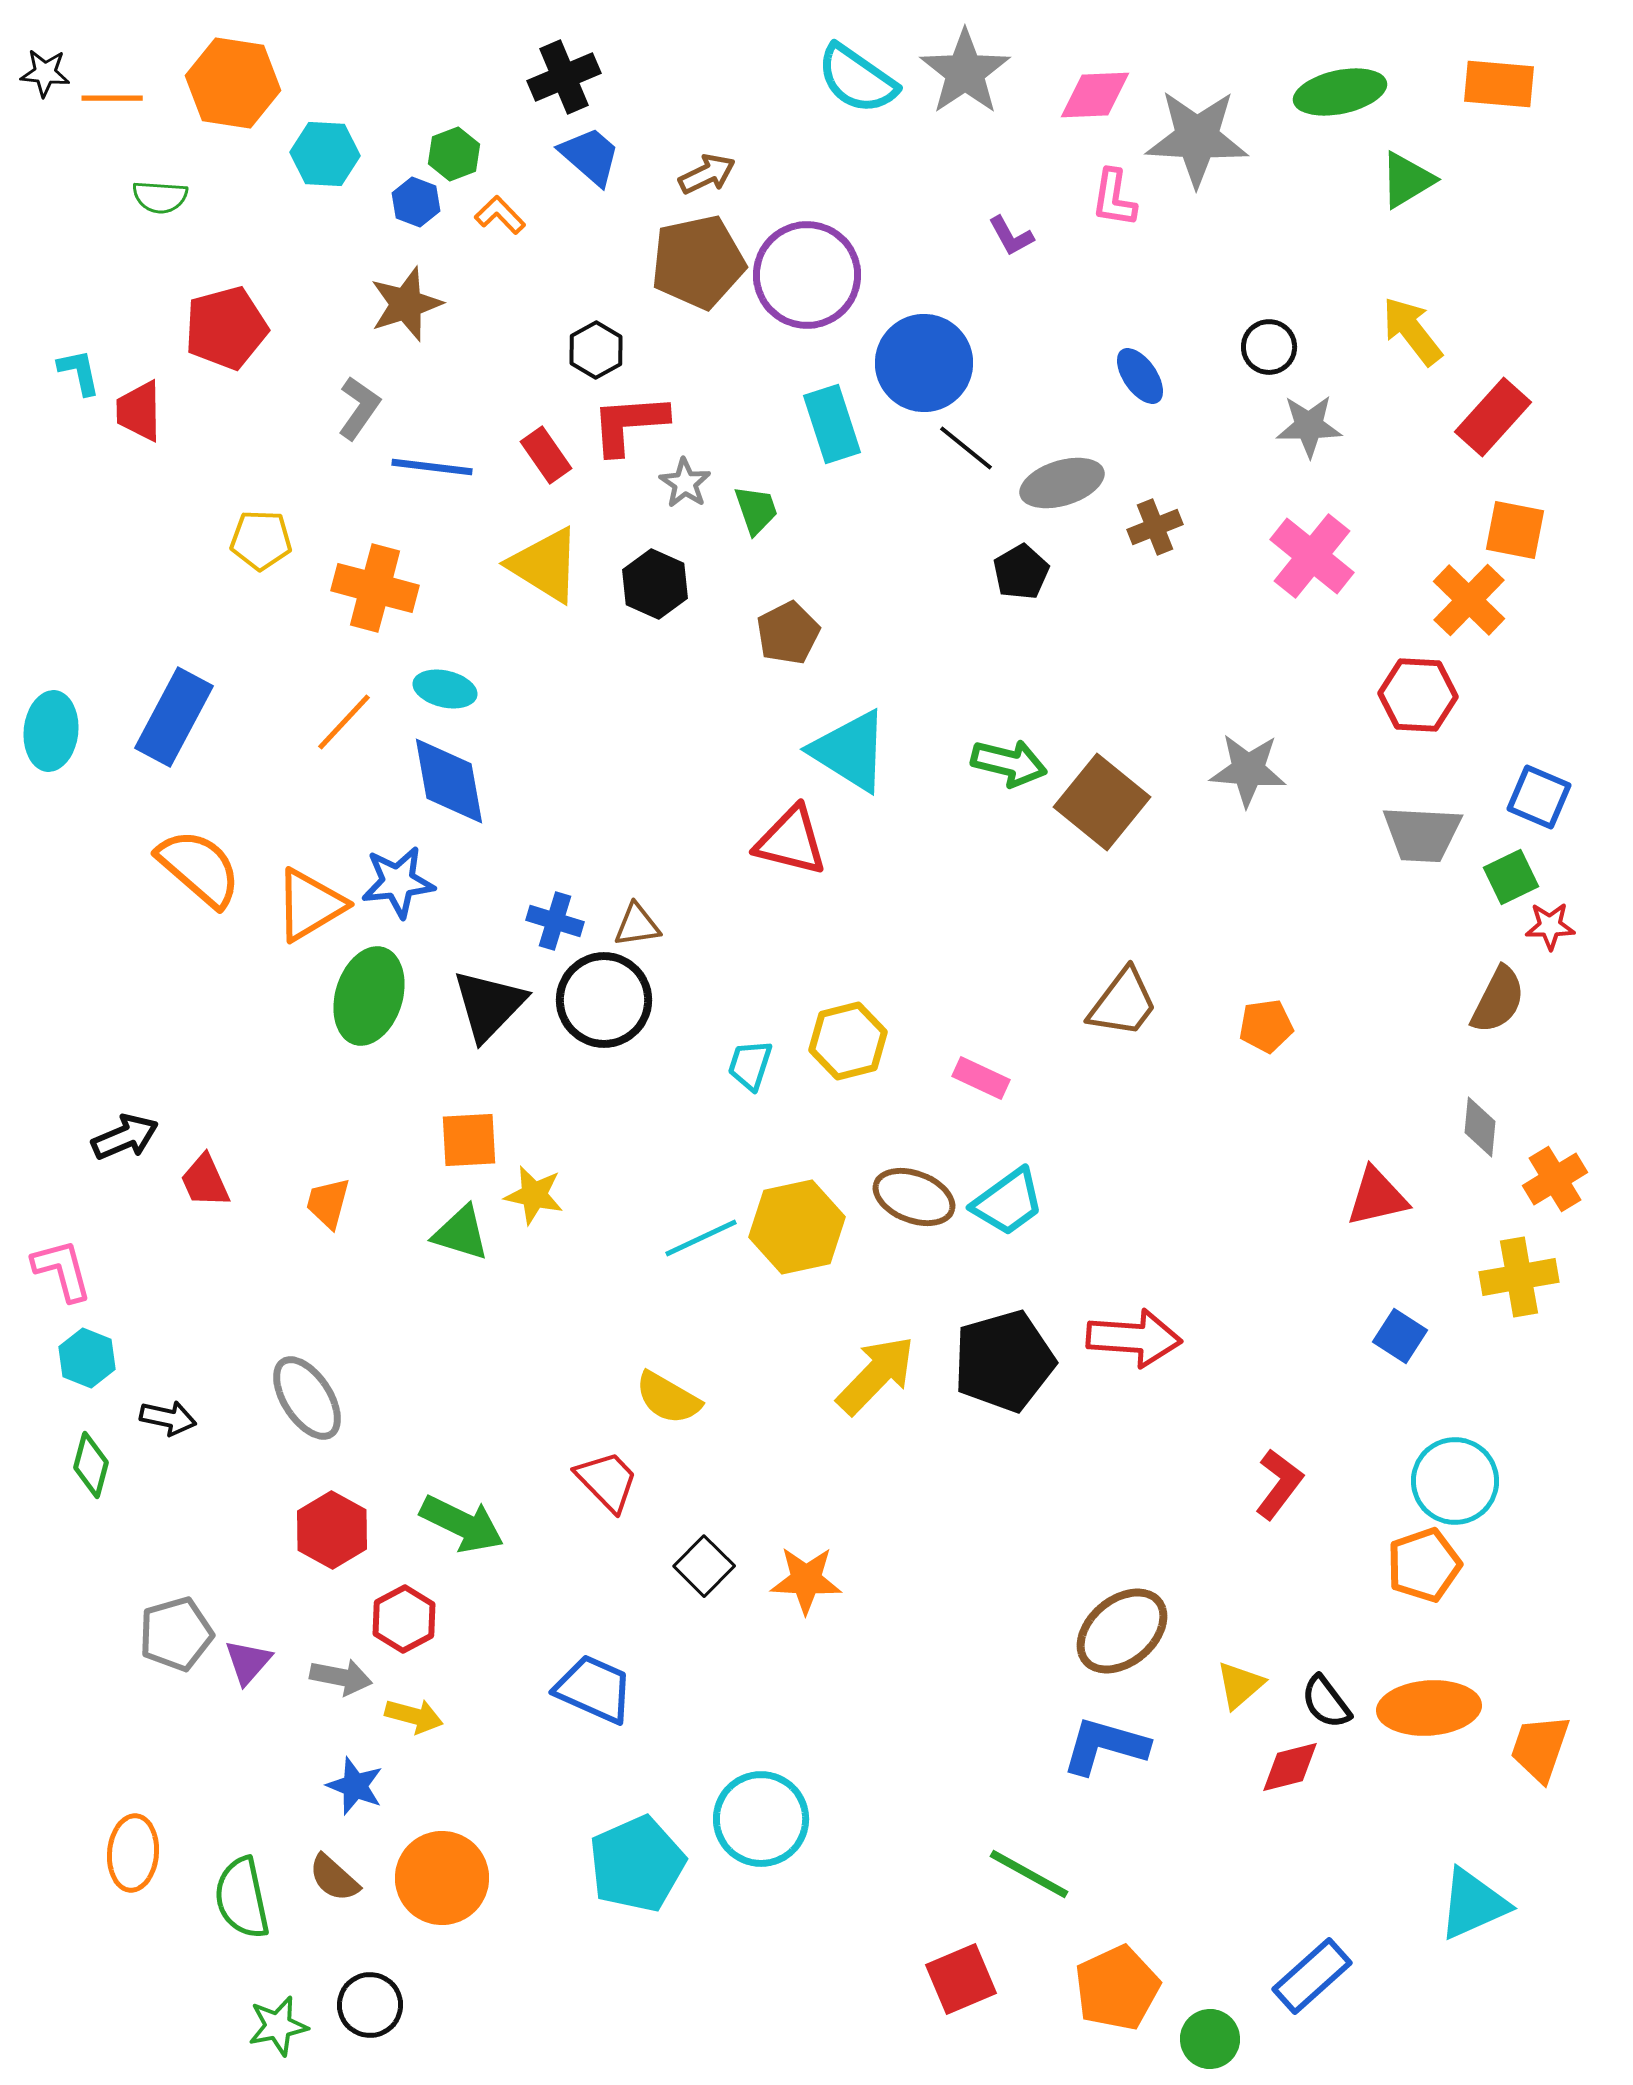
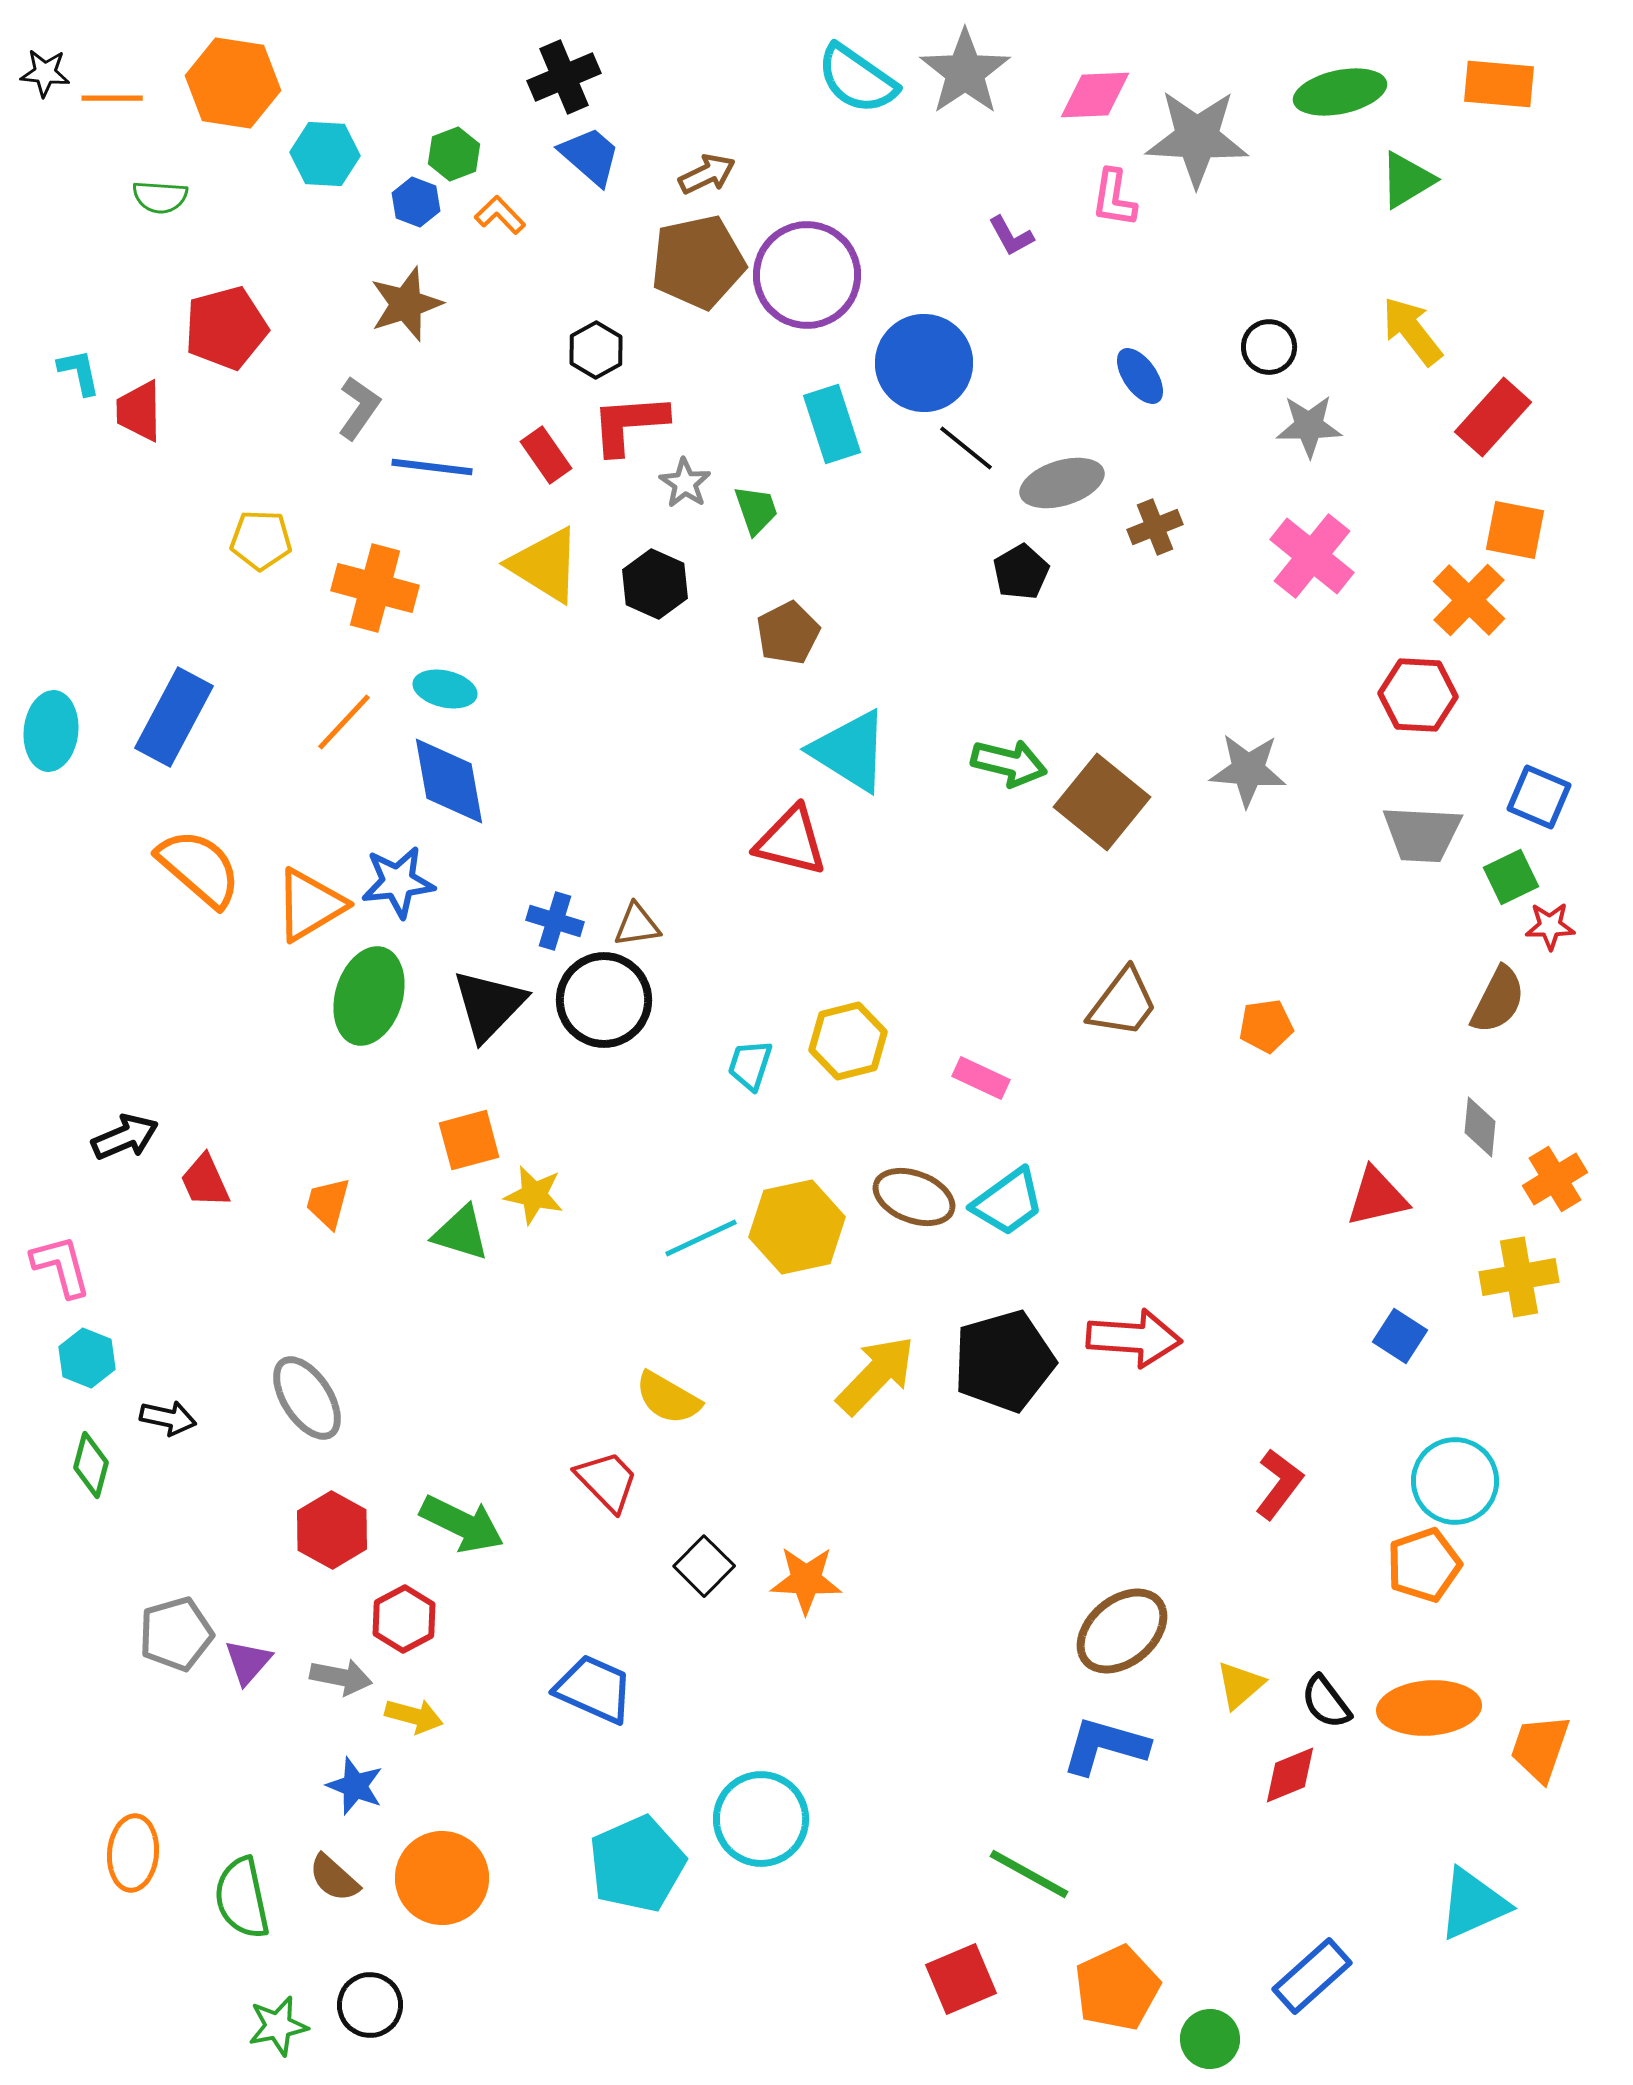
orange square at (469, 1140): rotated 12 degrees counterclockwise
pink L-shape at (62, 1270): moved 1 px left, 4 px up
red diamond at (1290, 1767): moved 8 px down; rotated 8 degrees counterclockwise
